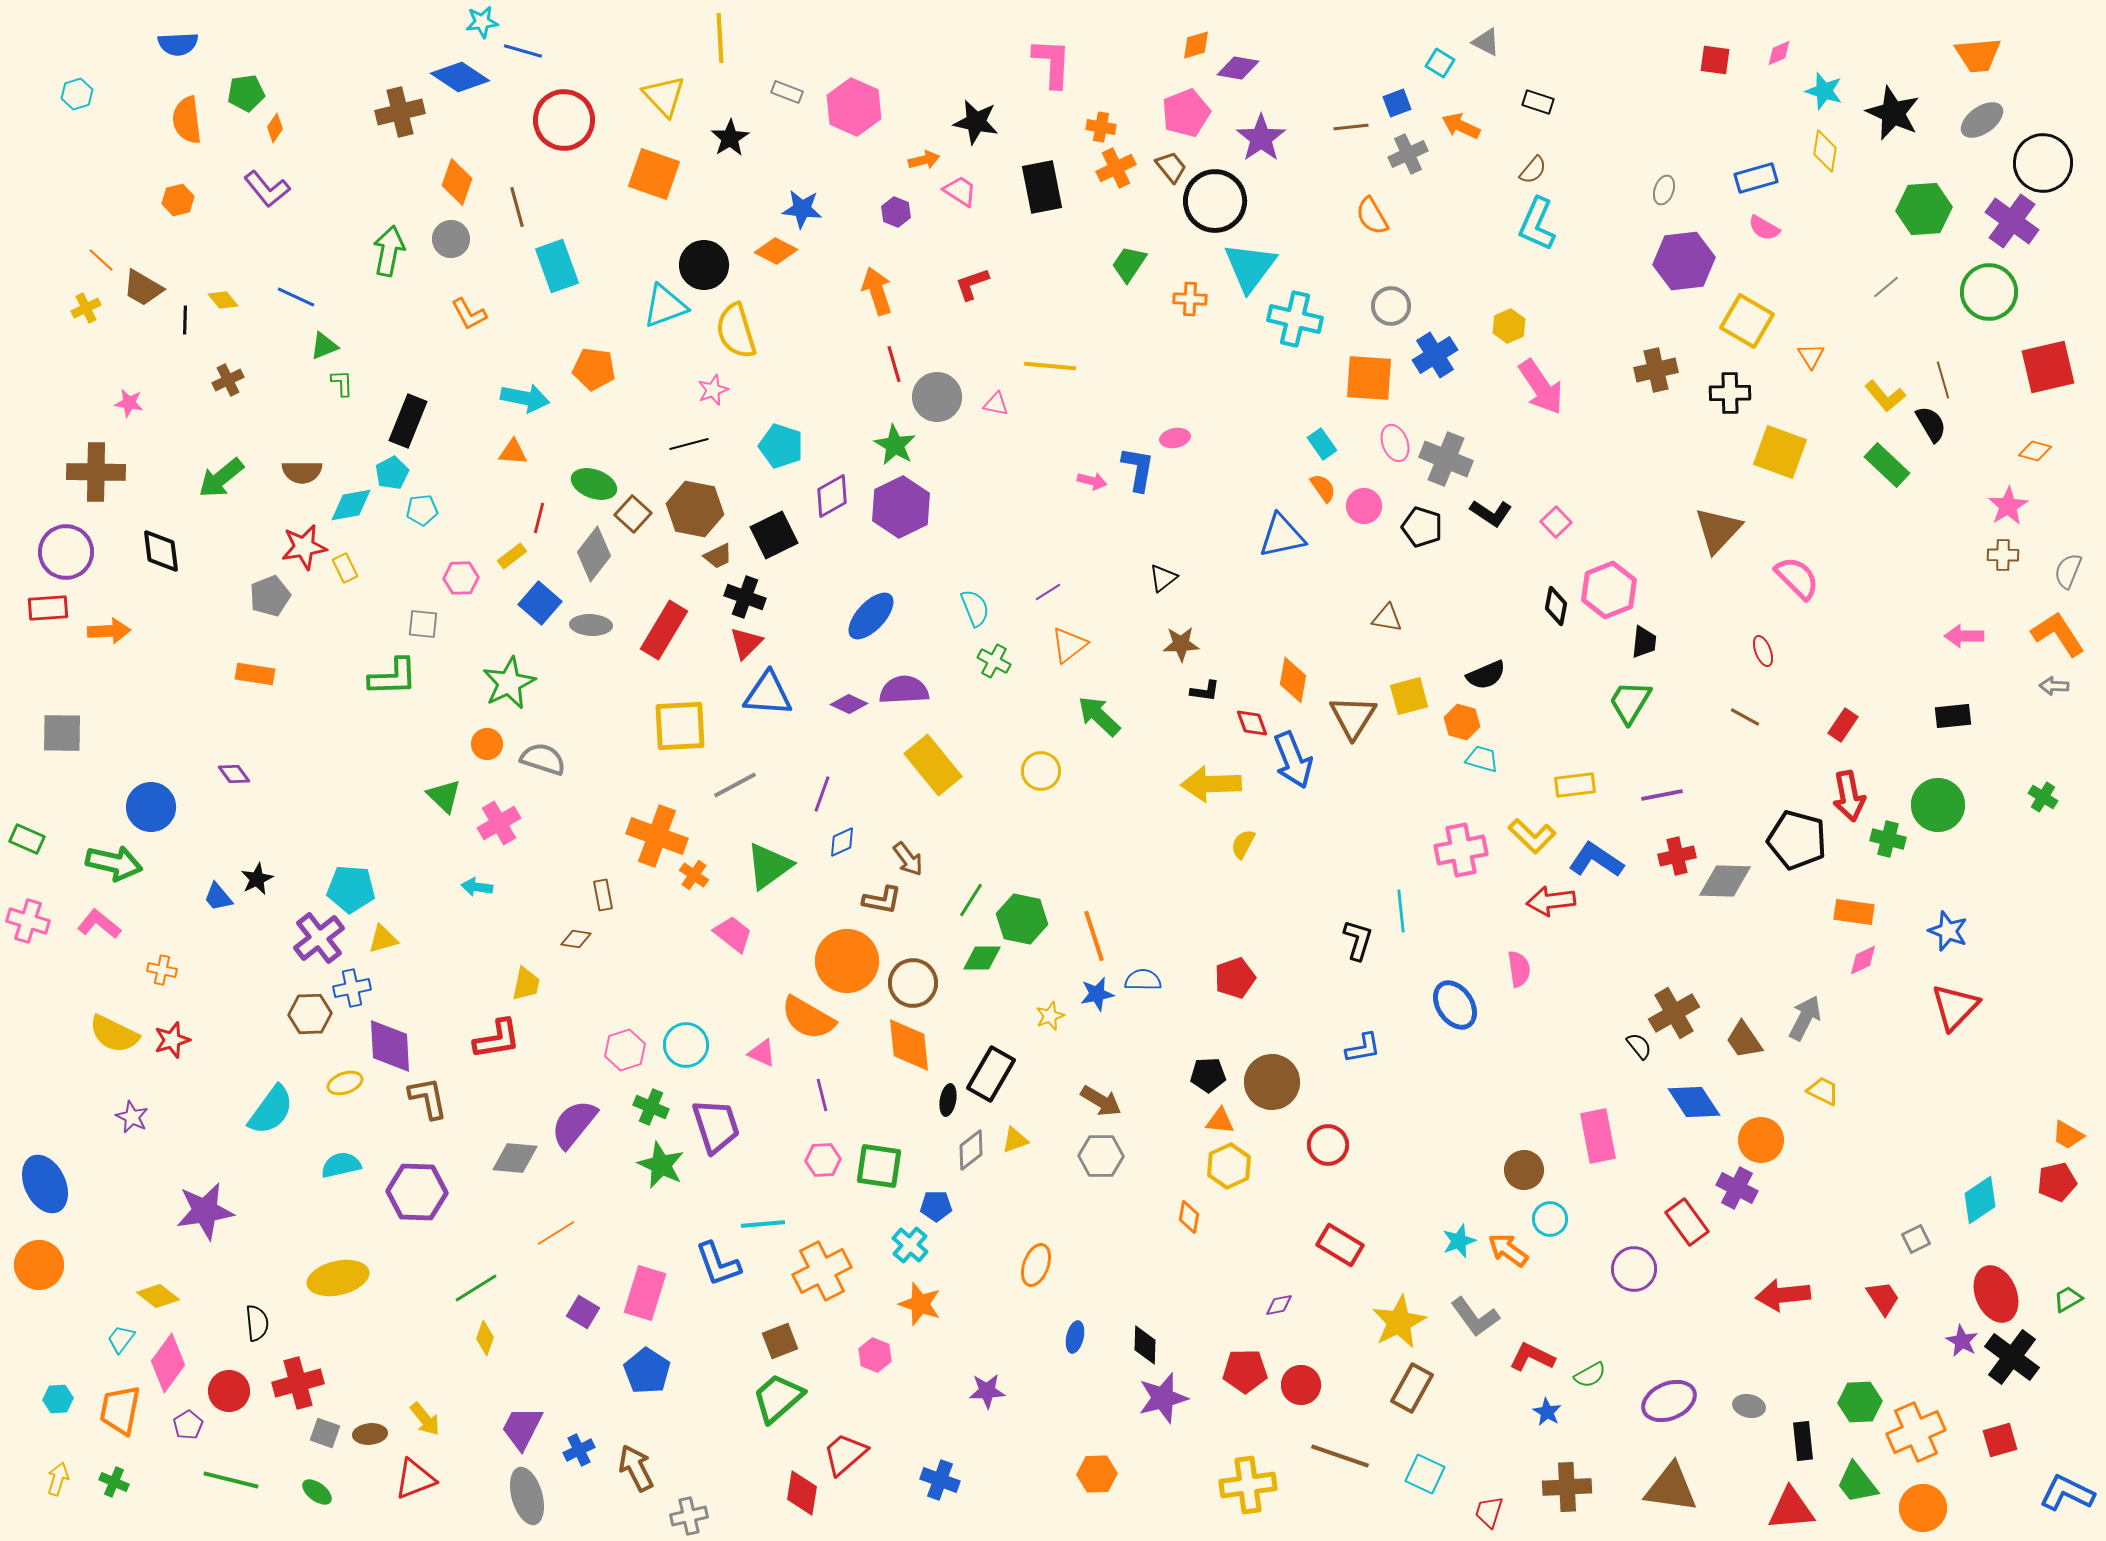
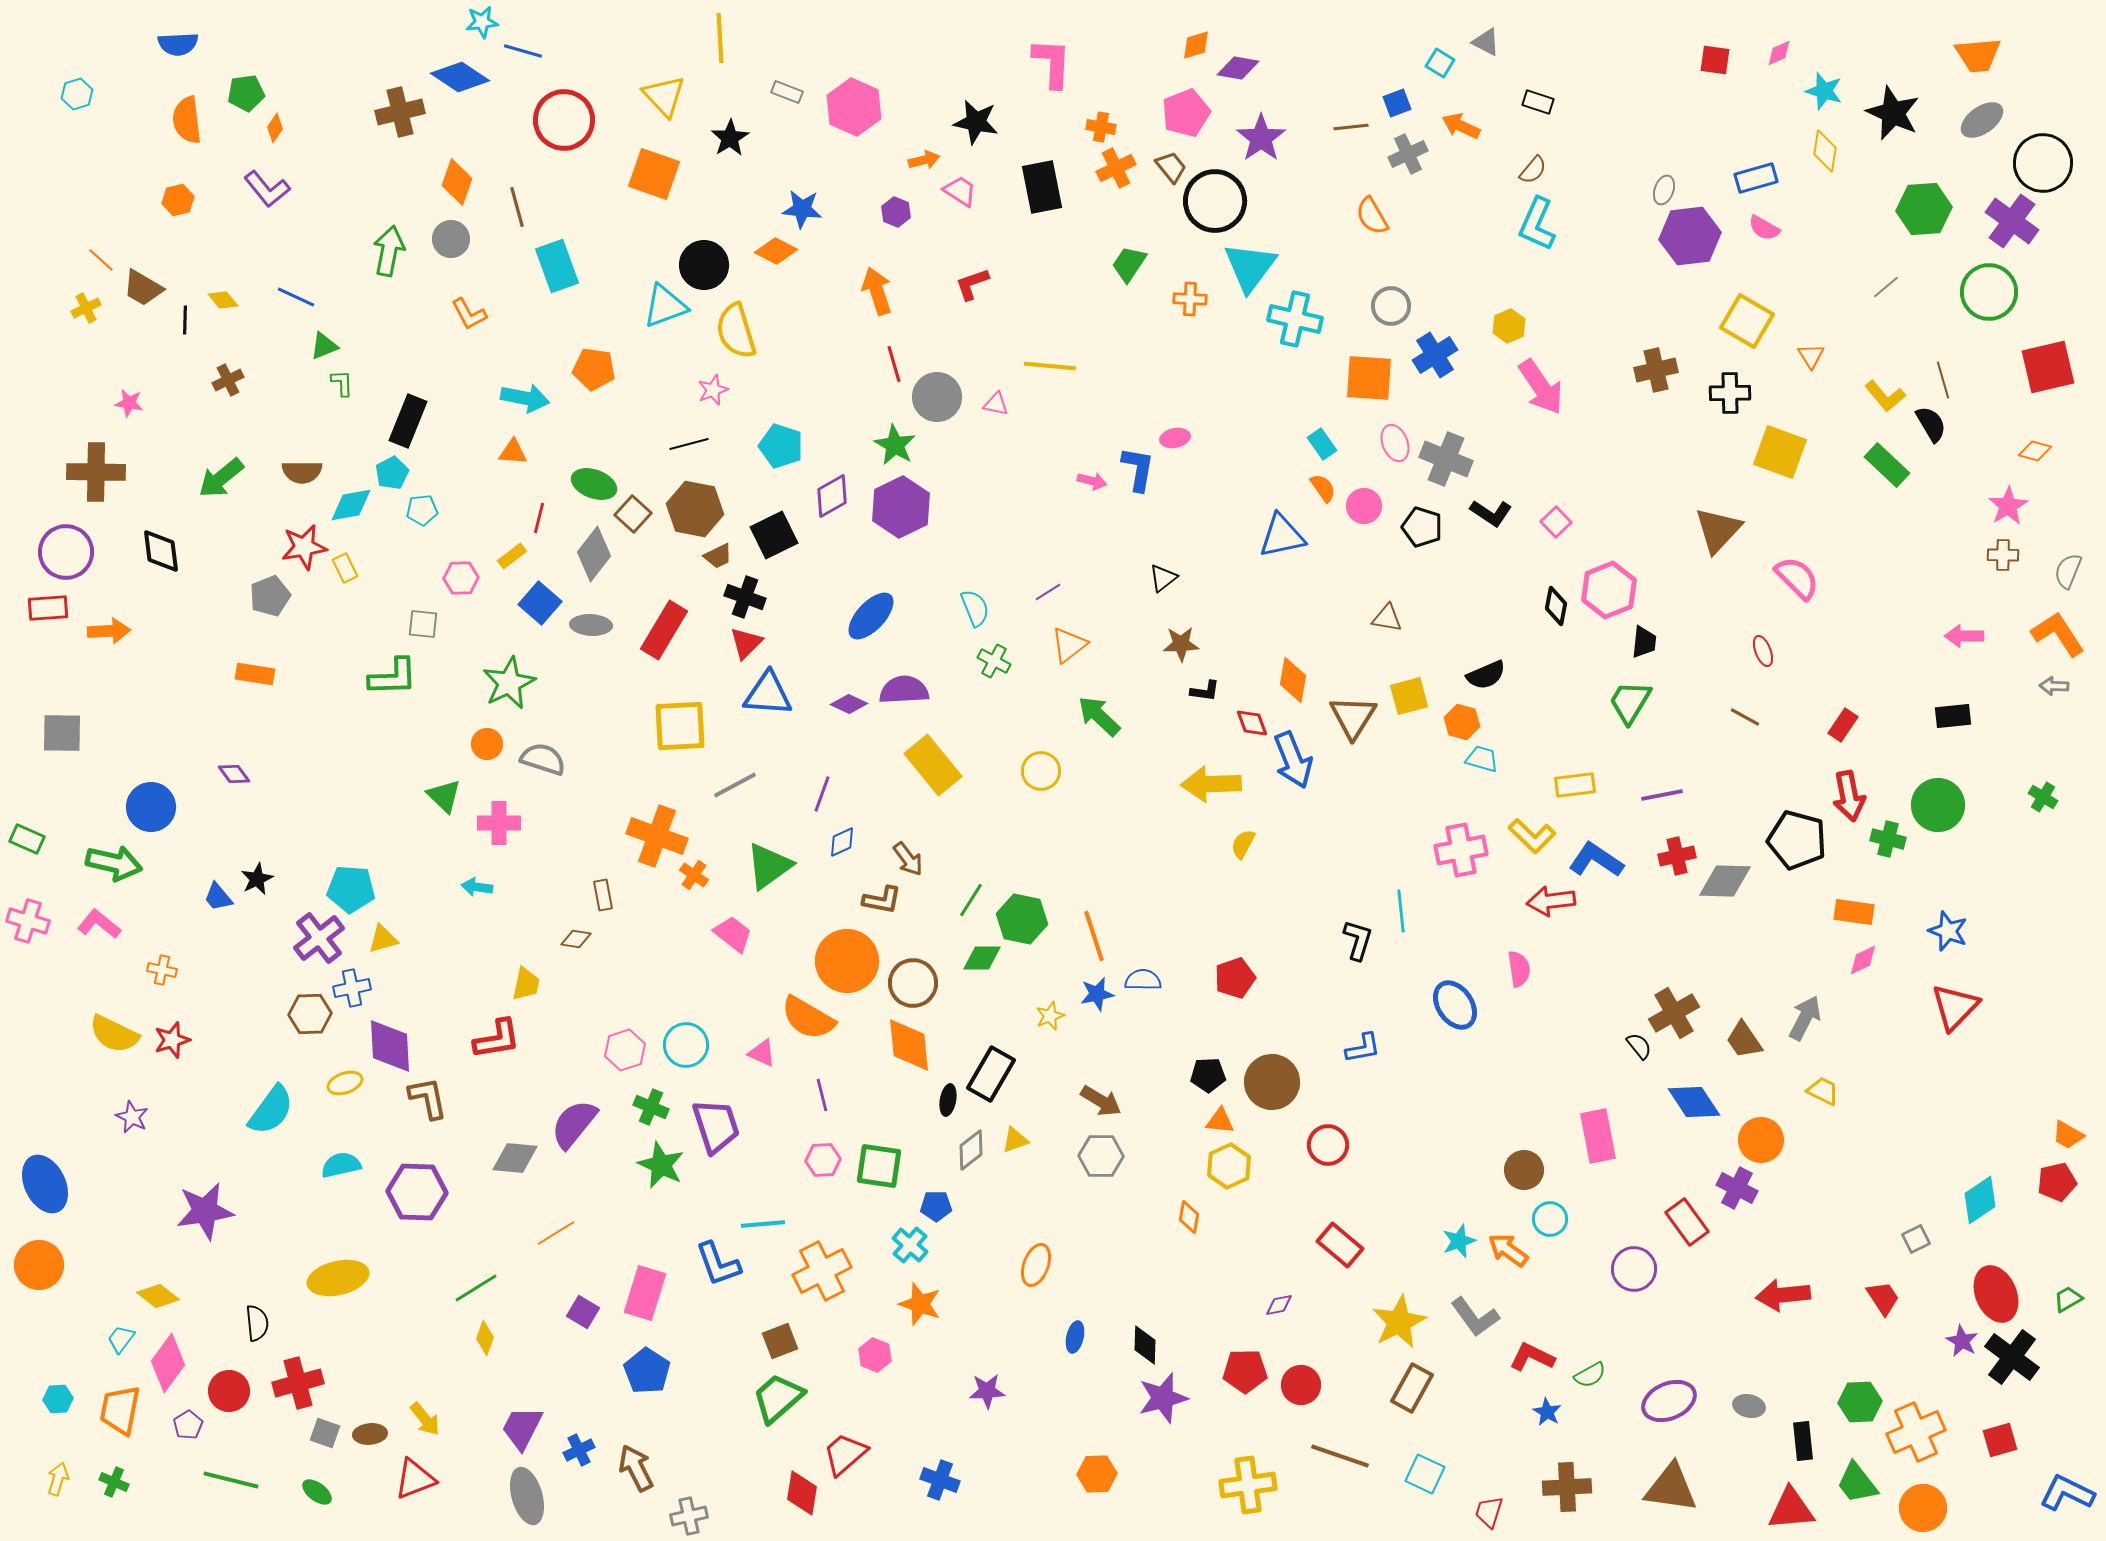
purple hexagon at (1684, 261): moved 6 px right, 25 px up
pink cross at (499, 823): rotated 30 degrees clockwise
red rectangle at (1340, 1245): rotated 9 degrees clockwise
